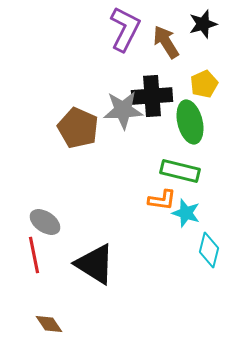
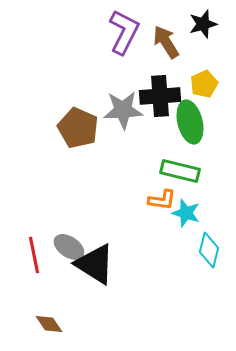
purple L-shape: moved 1 px left, 3 px down
black cross: moved 8 px right
gray ellipse: moved 24 px right, 25 px down
